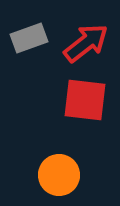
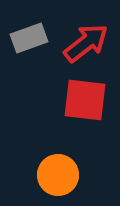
orange circle: moved 1 px left
